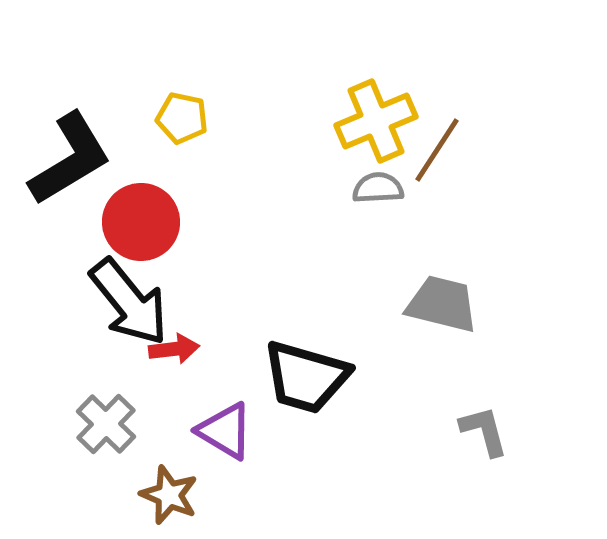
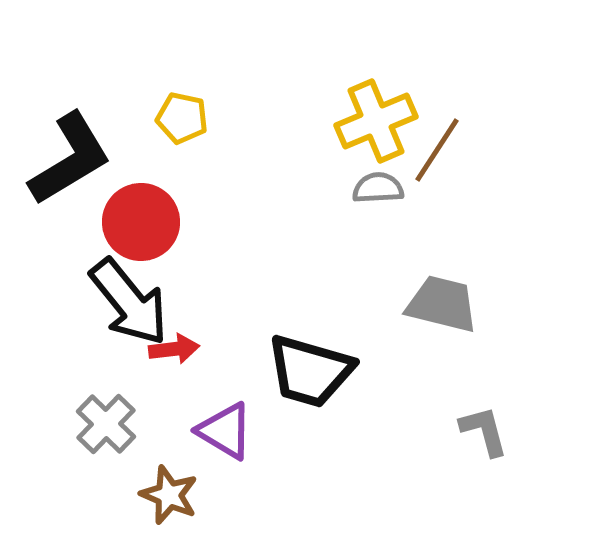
black trapezoid: moved 4 px right, 6 px up
